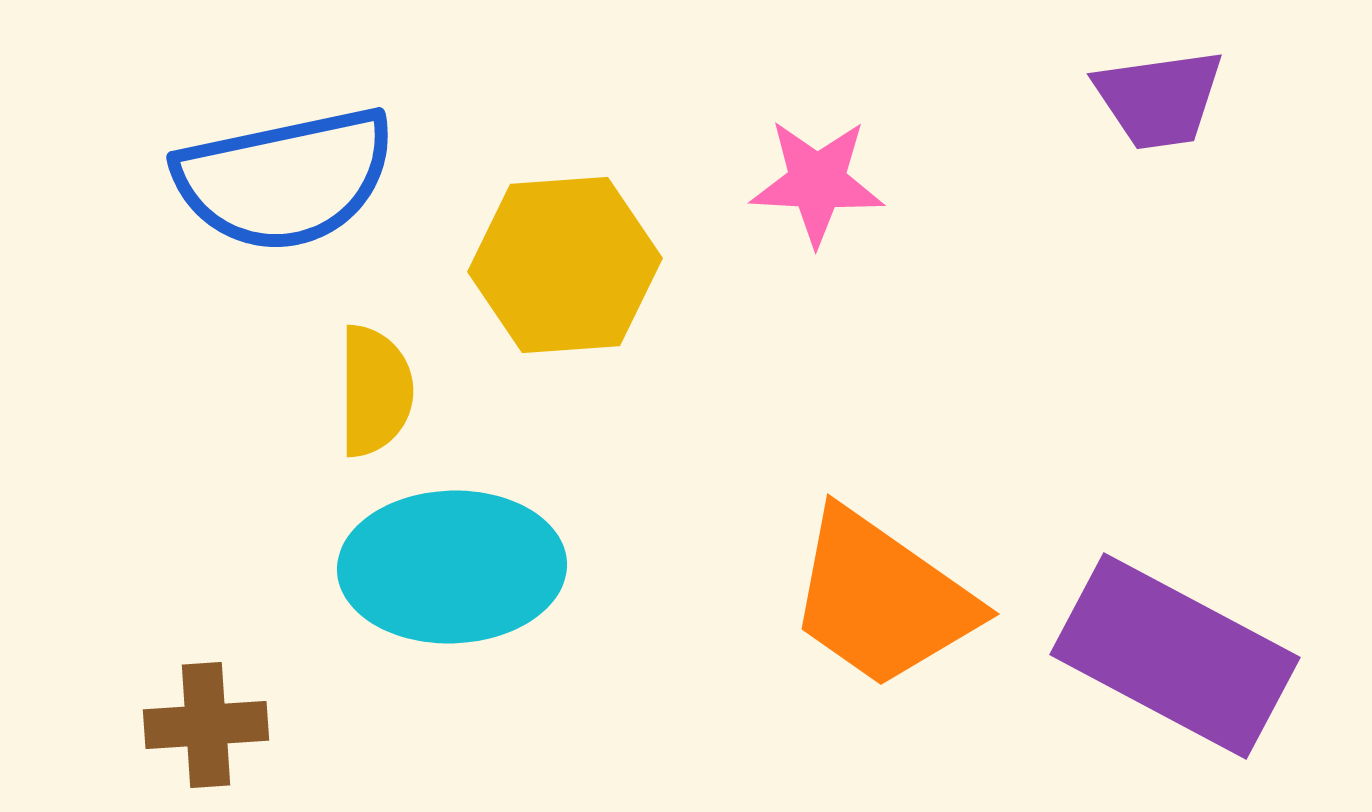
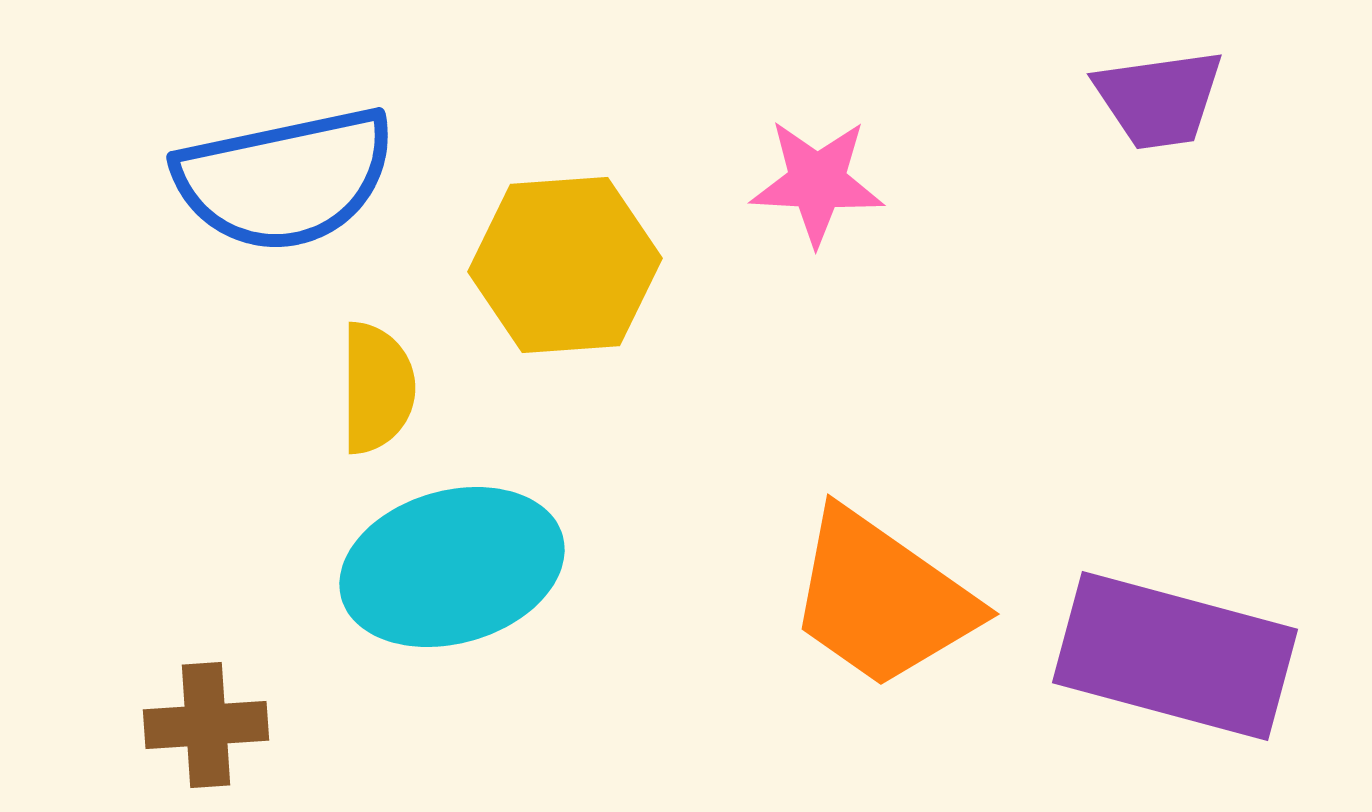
yellow semicircle: moved 2 px right, 3 px up
cyan ellipse: rotated 14 degrees counterclockwise
purple rectangle: rotated 13 degrees counterclockwise
